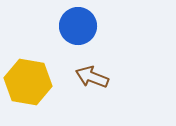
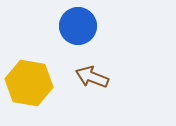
yellow hexagon: moved 1 px right, 1 px down
